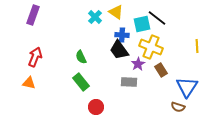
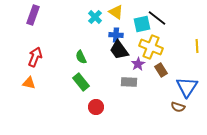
blue cross: moved 6 px left
